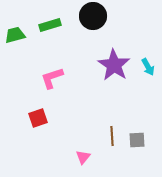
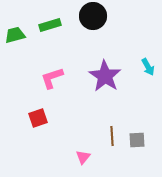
purple star: moved 9 px left, 11 px down
